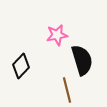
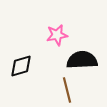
black semicircle: rotated 76 degrees counterclockwise
black diamond: rotated 30 degrees clockwise
